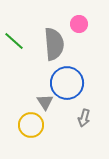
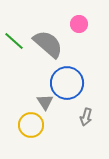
gray semicircle: moved 6 px left; rotated 44 degrees counterclockwise
gray arrow: moved 2 px right, 1 px up
